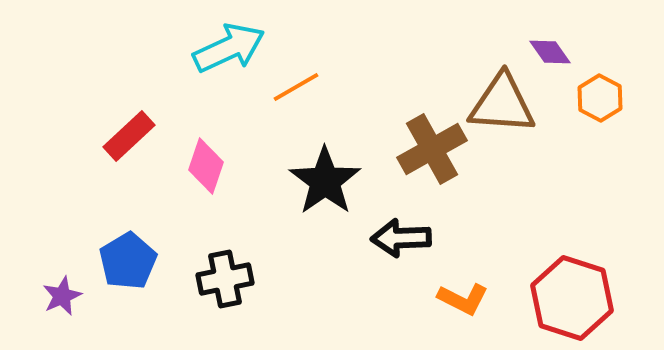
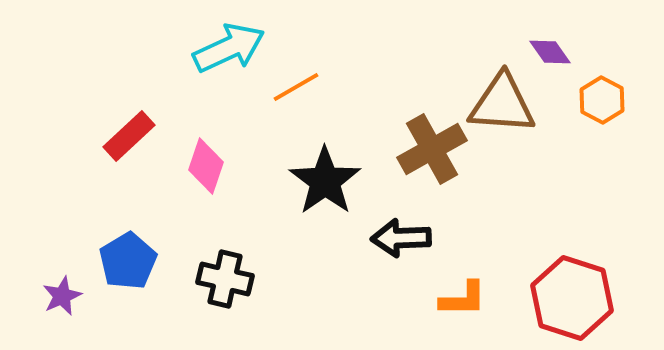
orange hexagon: moved 2 px right, 2 px down
black cross: rotated 24 degrees clockwise
orange L-shape: rotated 27 degrees counterclockwise
